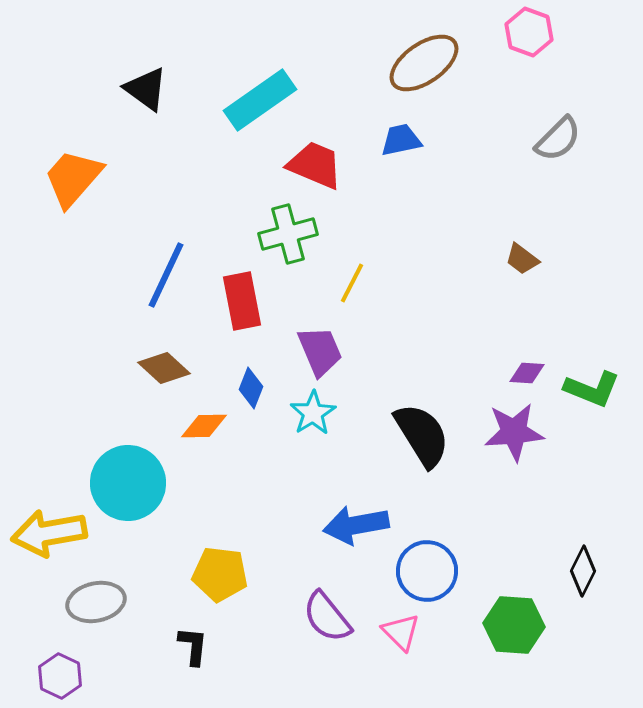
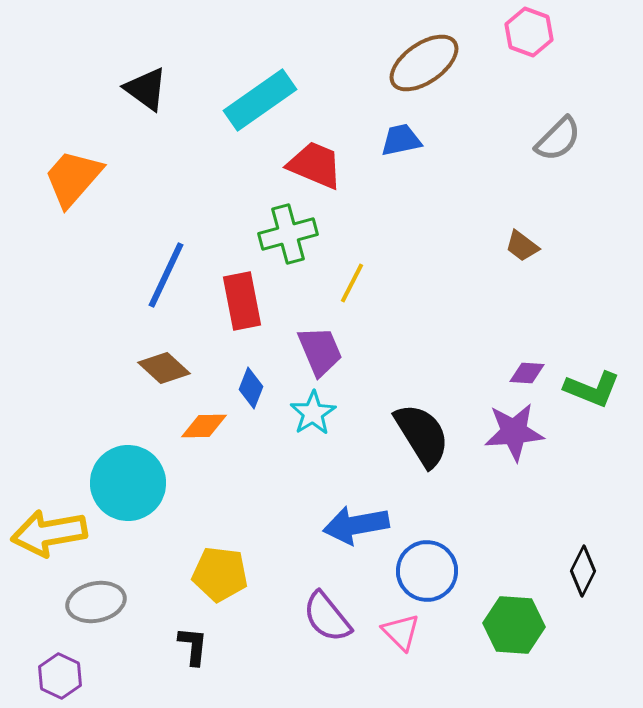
brown trapezoid: moved 13 px up
